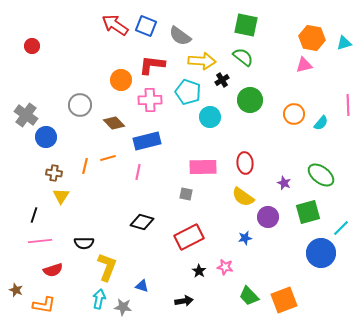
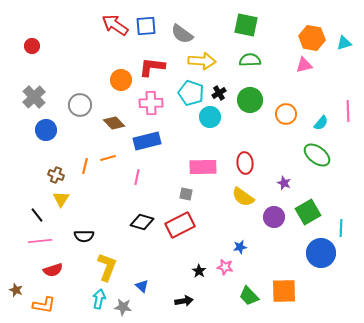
blue square at (146, 26): rotated 25 degrees counterclockwise
gray semicircle at (180, 36): moved 2 px right, 2 px up
green semicircle at (243, 57): moved 7 px right, 3 px down; rotated 40 degrees counterclockwise
red L-shape at (152, 65): moved 2 px down
black cross at (222, 80): moved 3 px left, 13 px down
cyan pentagon at (188, 92): moved 3 px right, 1 px down
pink cross at (150, 100): moved 1 px right, 3 px down
pink line at (348, 105): moved 6 px down
orange circle at (294, 114): moved 8 px left
gray cross at (26, 115): moved 8 px right, 18 px up; rotated 10 degrees clockwise
blue circle at (46, 137): moved 7 px up
pink line at (138, 172): moved 1 px left, 5 px down
brown cross at (54, 173): moved 2 px right, 2 px down; rotated 14 degrees clockwise
green ellipse at (321, 175): moved 4 px left, 20 px up
yellow triangle at (61, 196): moved 3 px down
green square at (308, 212): rotated 15 degrees counterclockwise
black line at (34, 215): moved 3 px right; rotated 56 degrees counterclockwise
purple circle at (268, 217): moved 6 px right
cyan line at (341, 228): rotated 42 degrees counterclockwise
red rectangle at (189, 237): moved 9 px left, 12 px up
blue star at (245, 238): moved 5 px left, 9 px down
black semicircle at (84, 243): moved 7 px up
blue triangle at (142, 286): rotated 24 degrees clockwise
orange square at (284, 300): moved 9 px up; rotated 20 degrees clockwise
